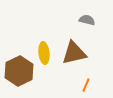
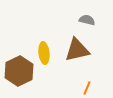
brown triangle: moved 3 px right, 3 px up
orange line: moved 1 px right, 3 px down
